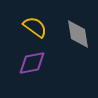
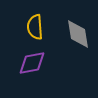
yellow semicircle: rotated 130 degrees counterclockwise
